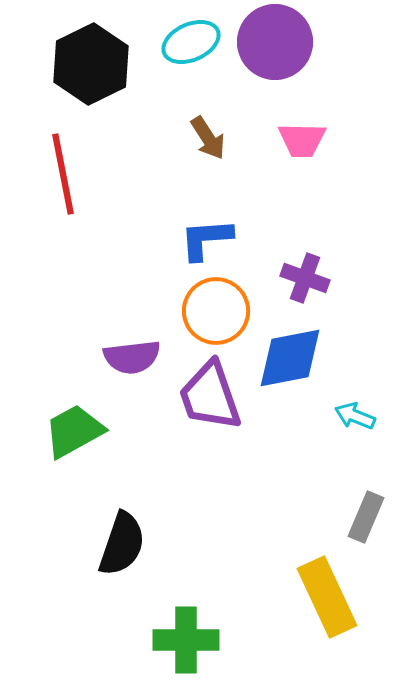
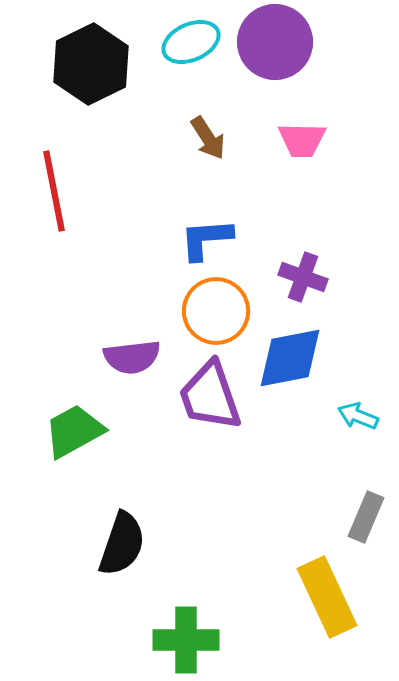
red line: moved 9 px left, 17 px down
purple cross: moved 2 px left, 1 px up
cyan arrow: moved 3 px right
